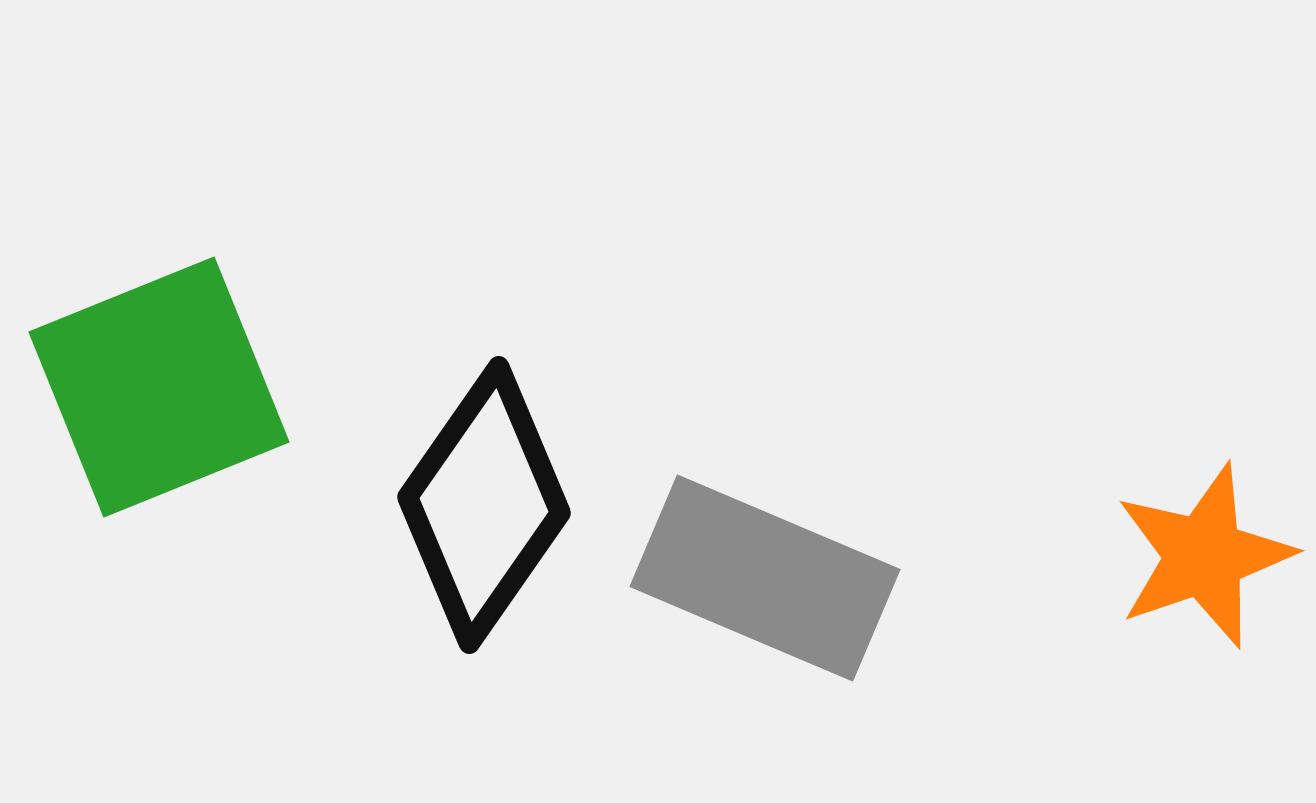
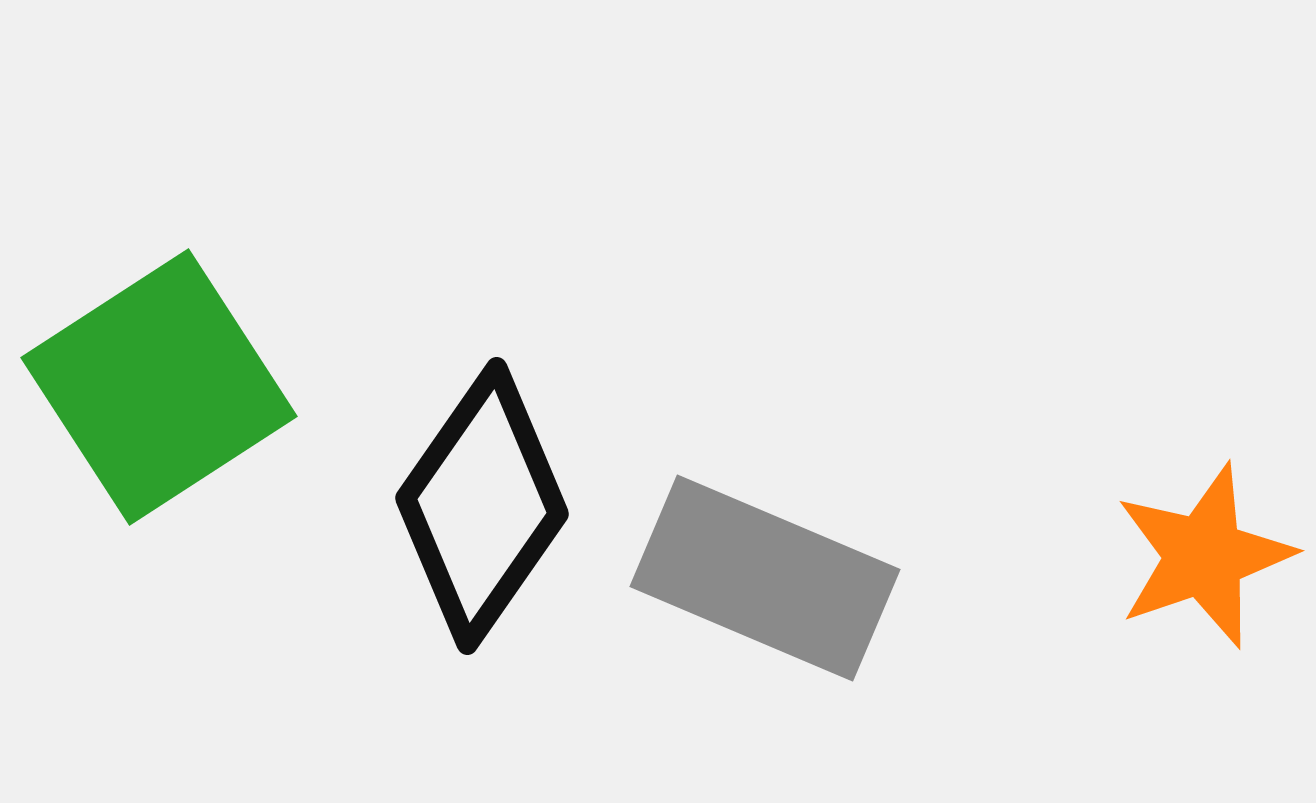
green square: rotated 11 degrees counterclockwise
black diamond: moved 2 px left, 1 px down
